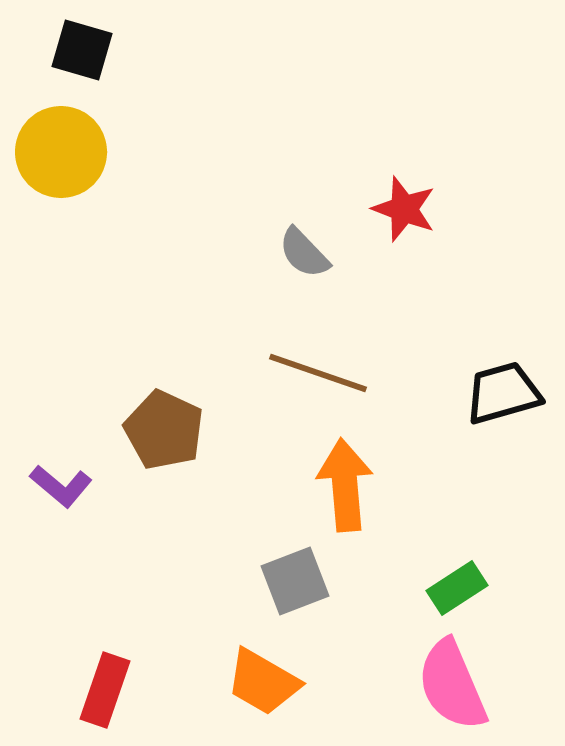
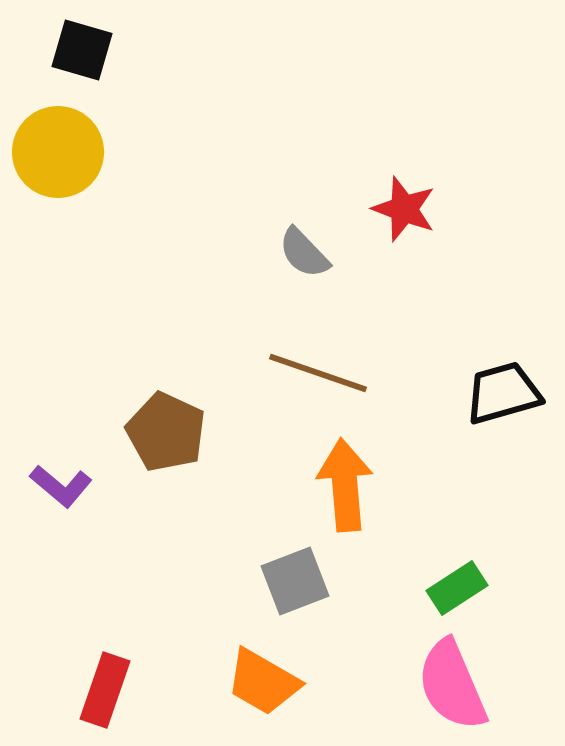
yellow circle: moved 3 px left
brown pentagon: moved 2 px right, 2 px down
